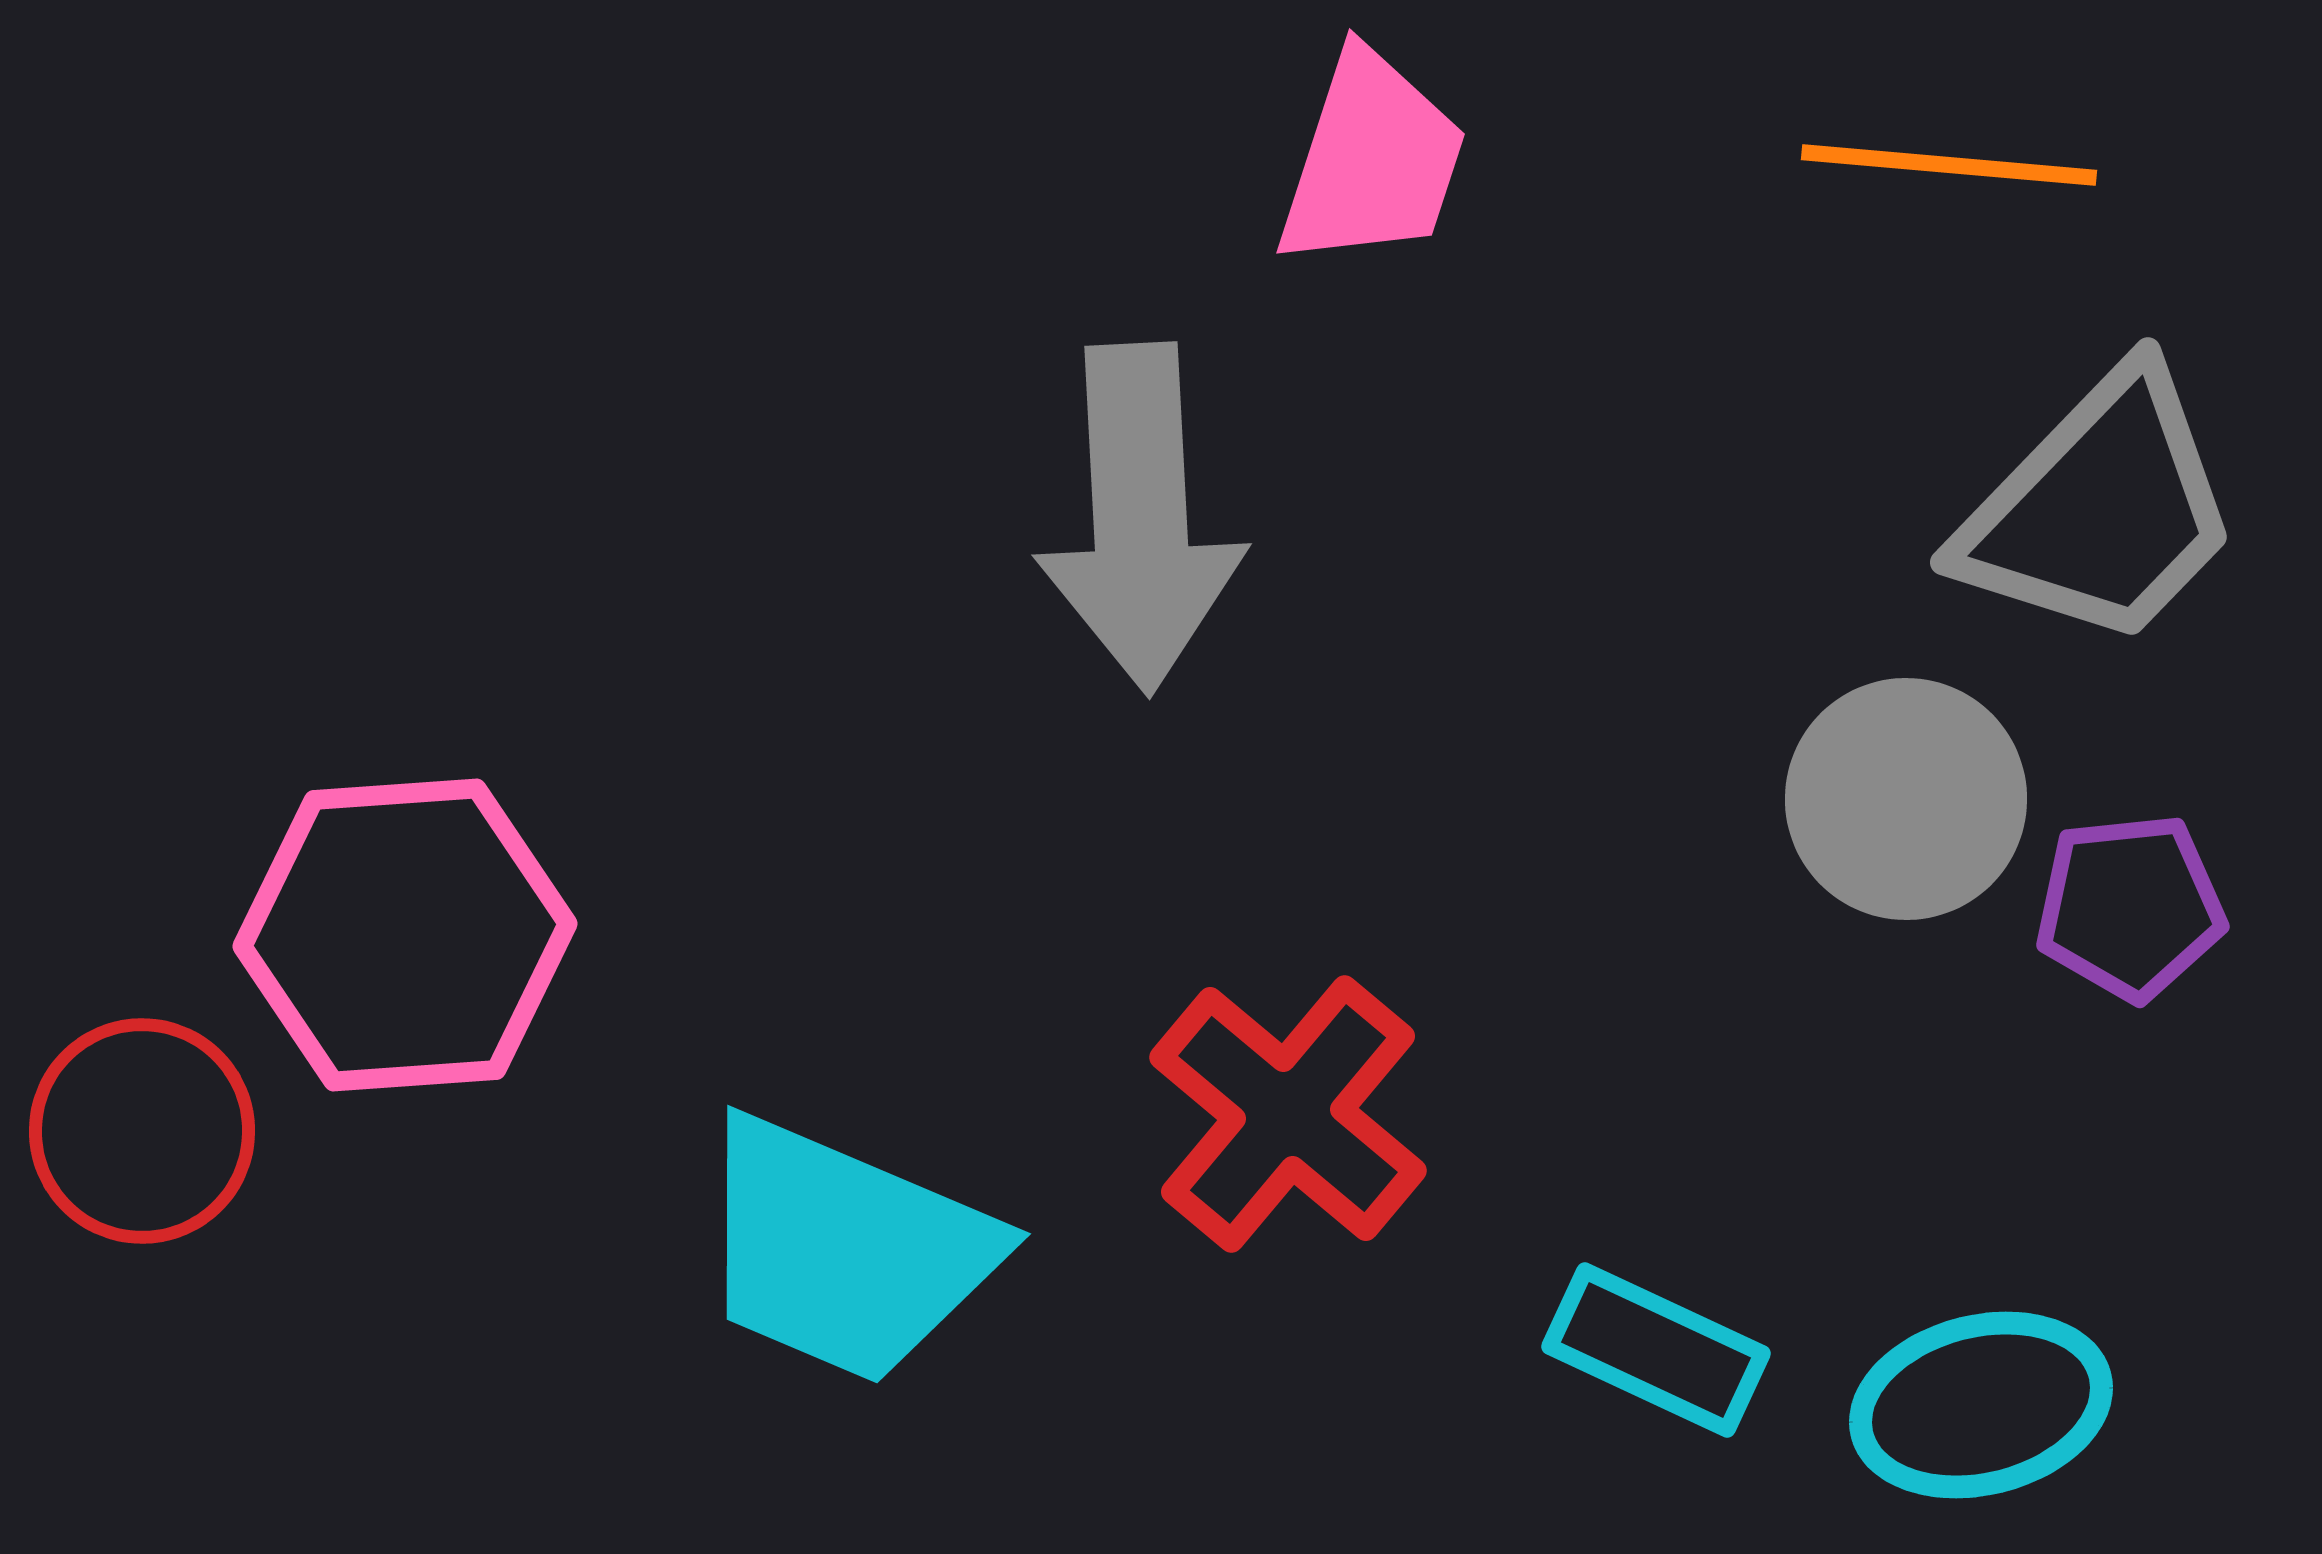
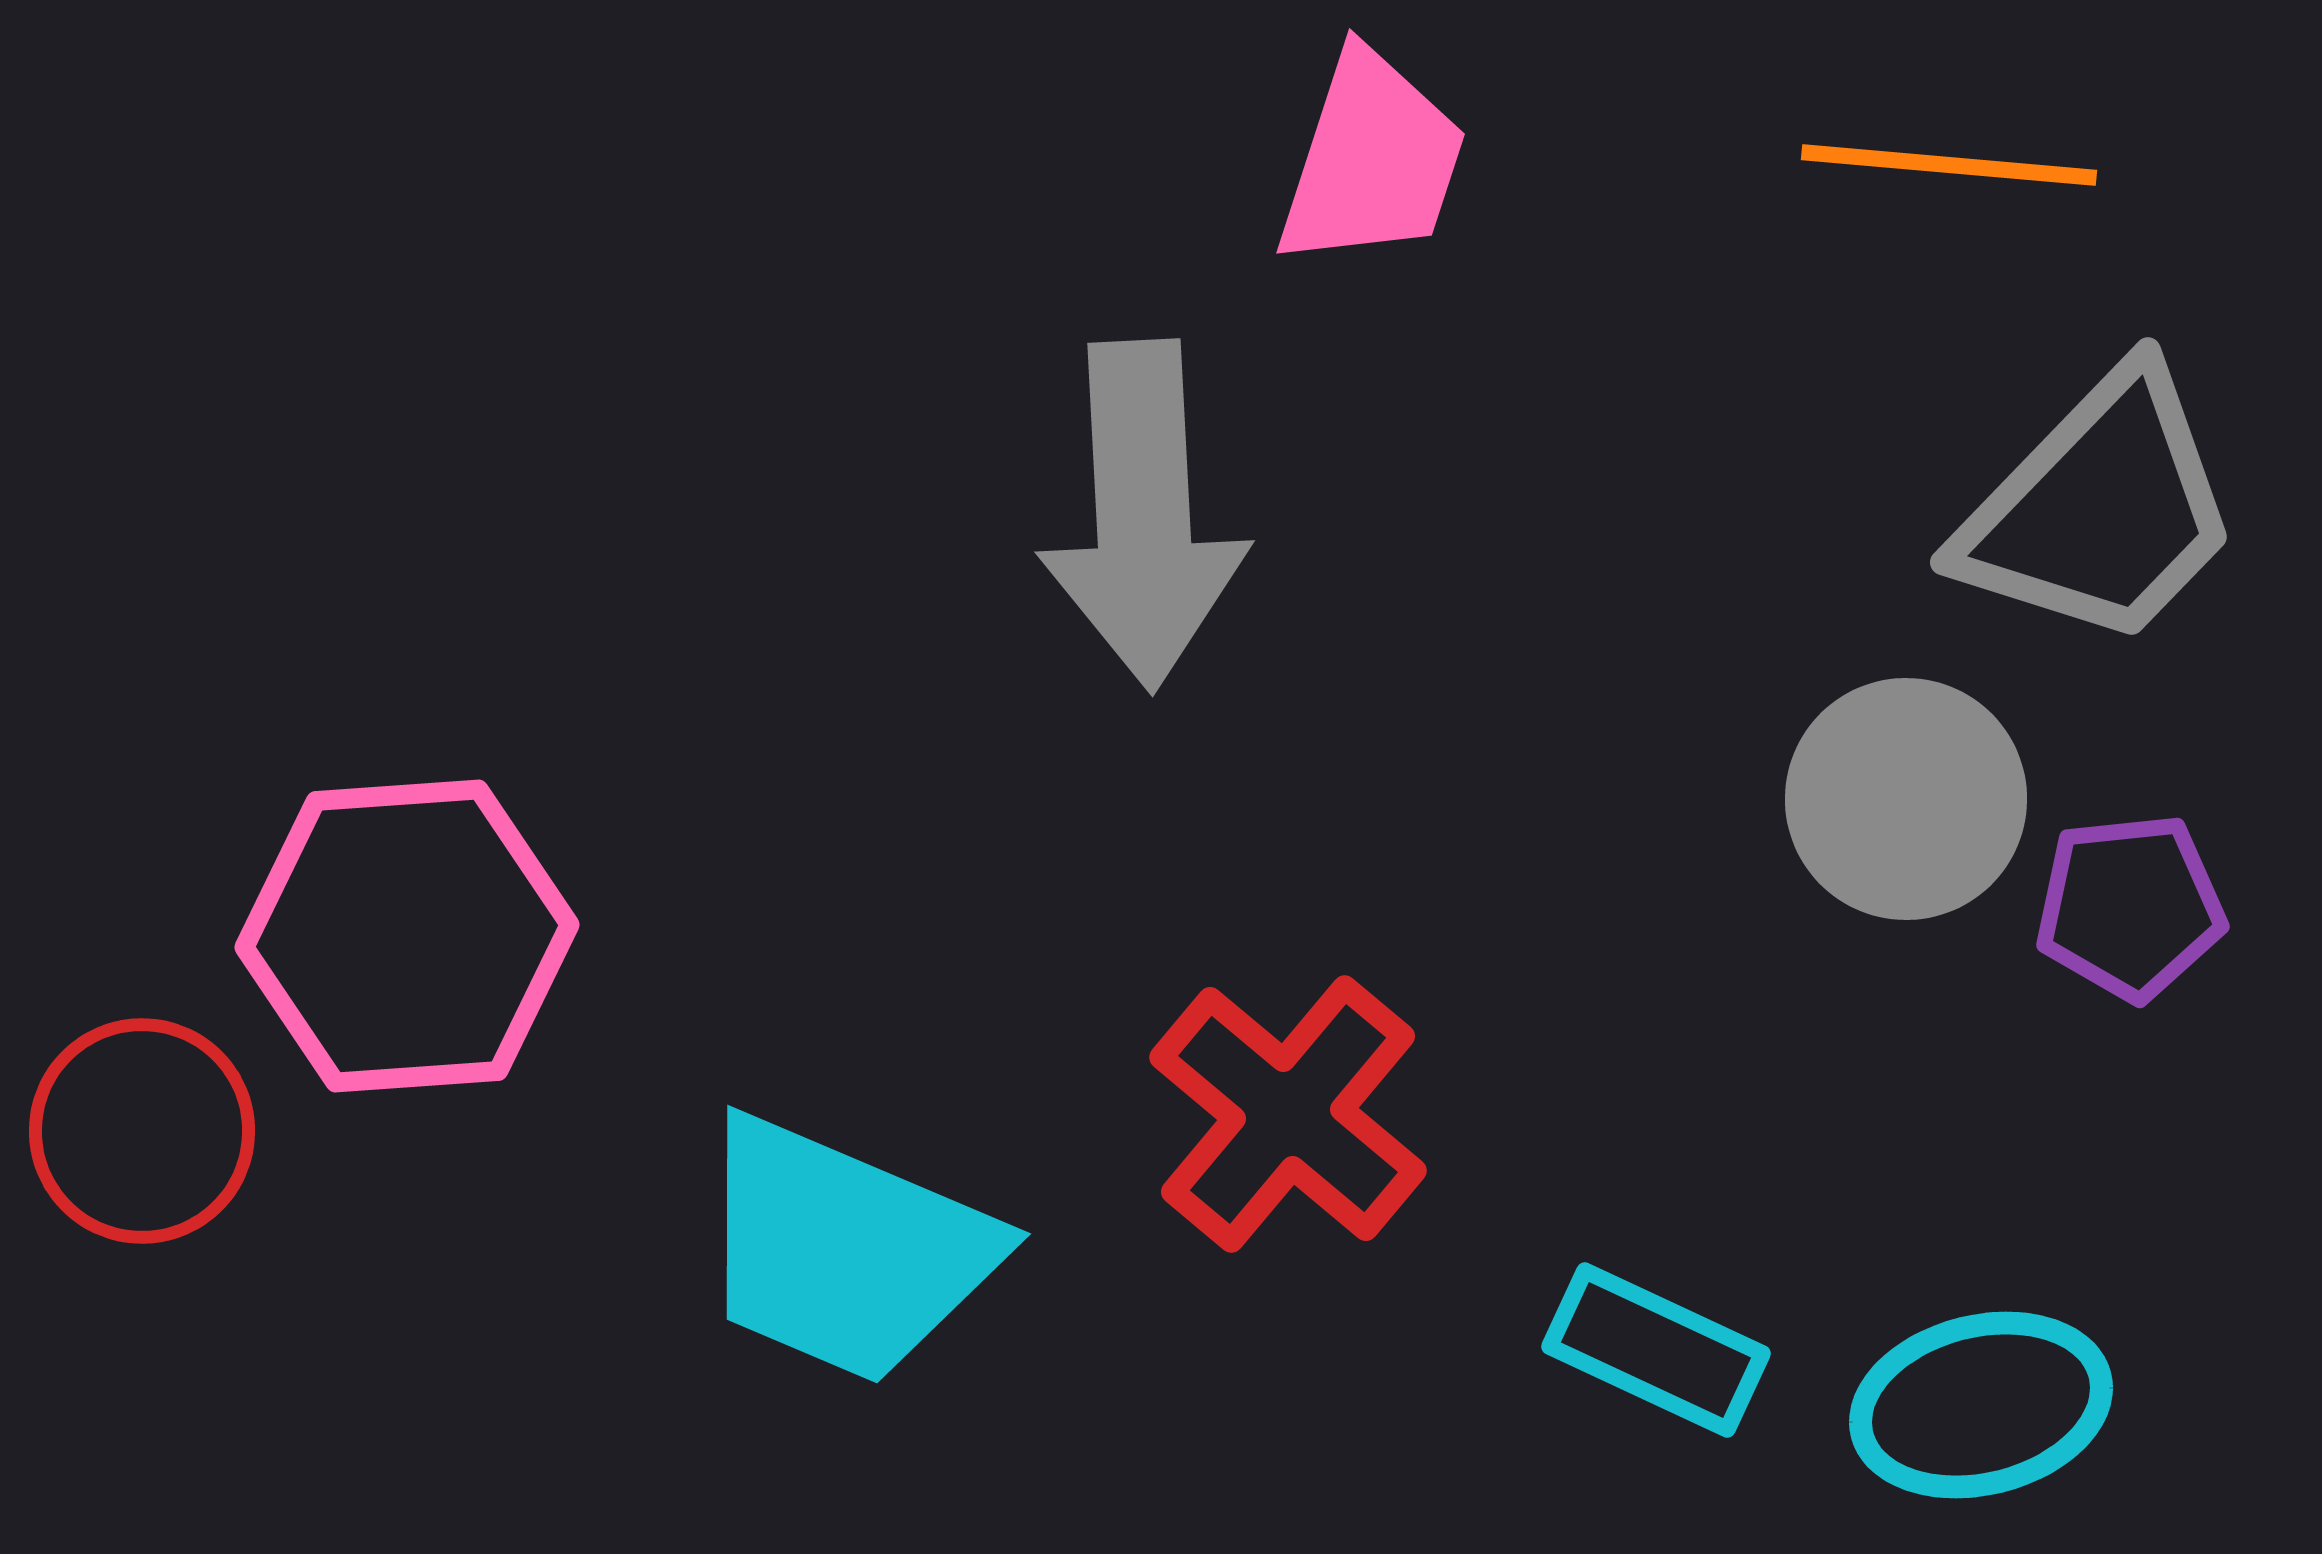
gray arrow: moved 3 px right, 3 px up
pink hexagon: moved 2 px right, 1 px down
